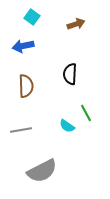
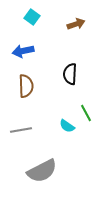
blue arrow: moved 5 px down
